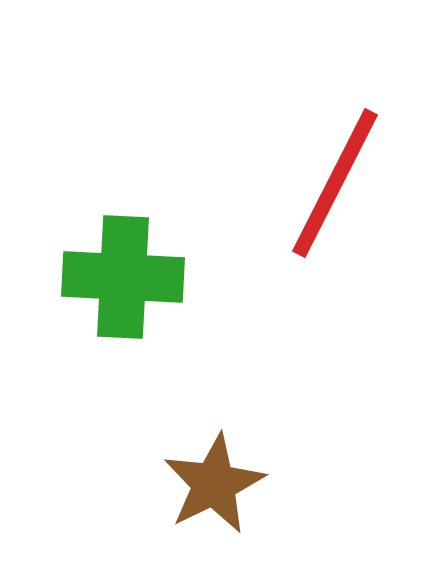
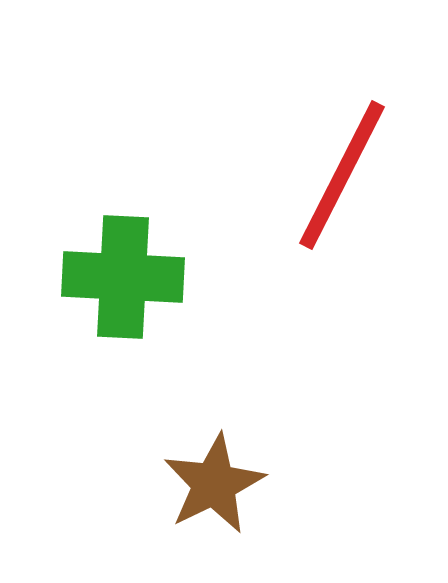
red line: moved 7 px right, 8 px up
